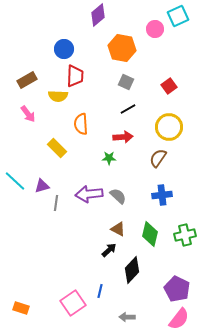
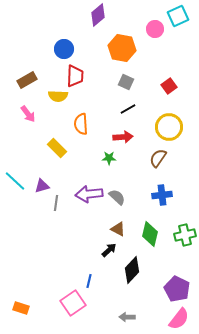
gray semicircle: moved 1 px left, 1 px down
blue line: moved 11 px left, 10 px up
